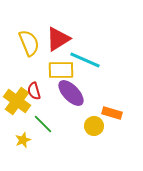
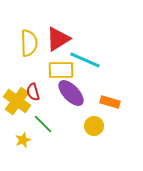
yellow semicircle: rotated 20 degrees clockwise
red semicircle: moved 1 px left, 1 px down
orange rectangle: moved 2 px left, 11 px up
